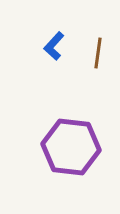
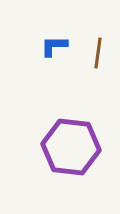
blue L-shape: rotated 48 degrees clockwise
